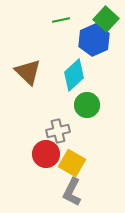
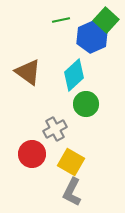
green square: moved 1 px down
blue hexagon: moved 2 px left, 3 px up
brown triangle: rotated 8 degrees counterclockwise
green circle: moved 1 px left, 1 px up
gray cross: moved 3 px left, 2 px up; rotated 15 degrees counterclockwise
red circle: moved 14 px left
yellow square: moved 1 px left, 1 px up
